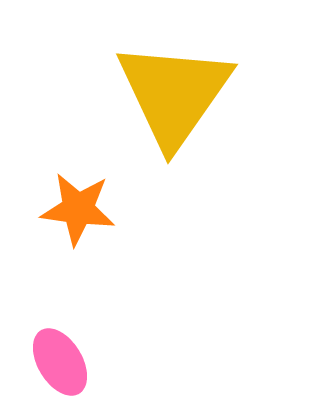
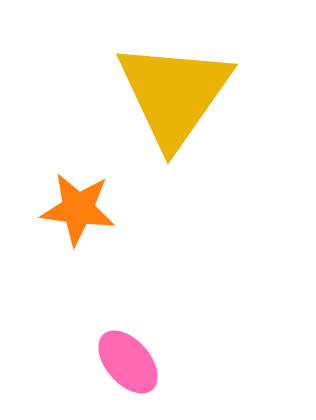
pink ellipse: moved 68 px right; rotated 10 degrees counterclockwise
